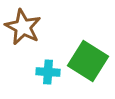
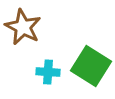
green square: moved 3 px right, 5 px down
